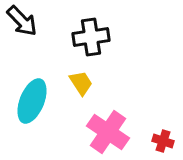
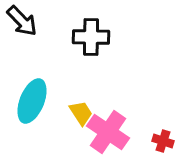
black cross: rotated 9 degrees clockwise
yellow trapezoid: moved 30 px down
